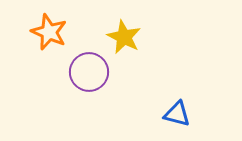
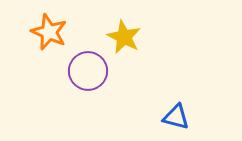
purple circle: moved 1 px left, 1 px up
blue triangle: moved 1 px left, 3 px down
